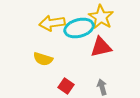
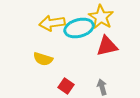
red triangle: moved 6 px right, 1 px up
